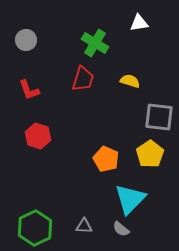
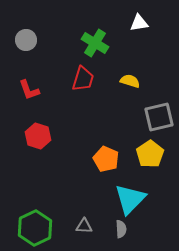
gray square: rotated 20 degrees counterclockwise
gray semicircle: rotated 132 degrees counterclockwise
